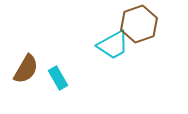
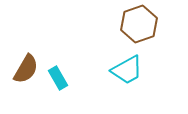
cyan trapezoid: moved 14 px right, 25 px down
